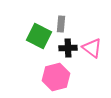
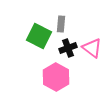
black cross: rotated 18 degrees counterclockwise
pink hexagon: rotated 16 degrees counterclockwise
